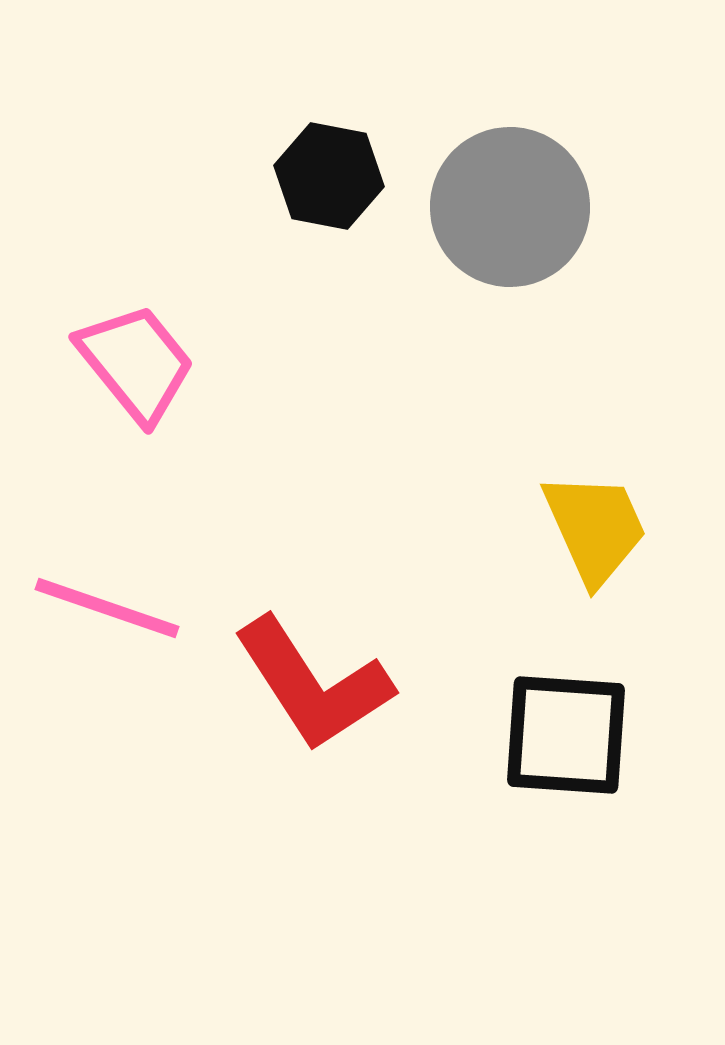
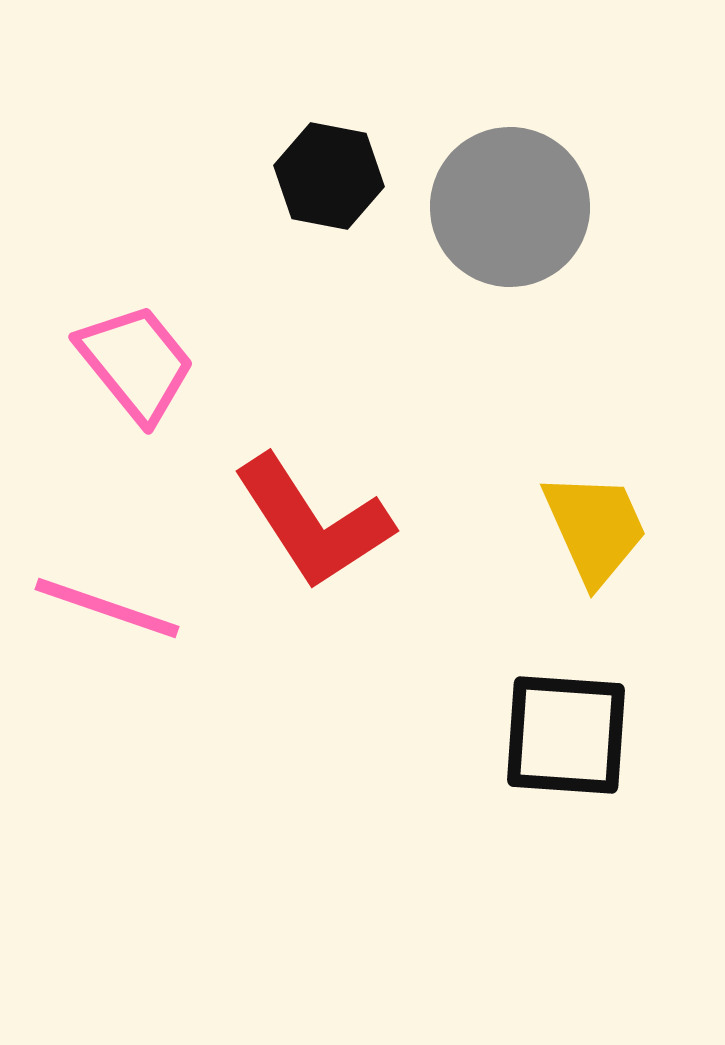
red L-shape: moved 162 px up
